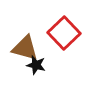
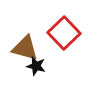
black star: moved 1 px down
